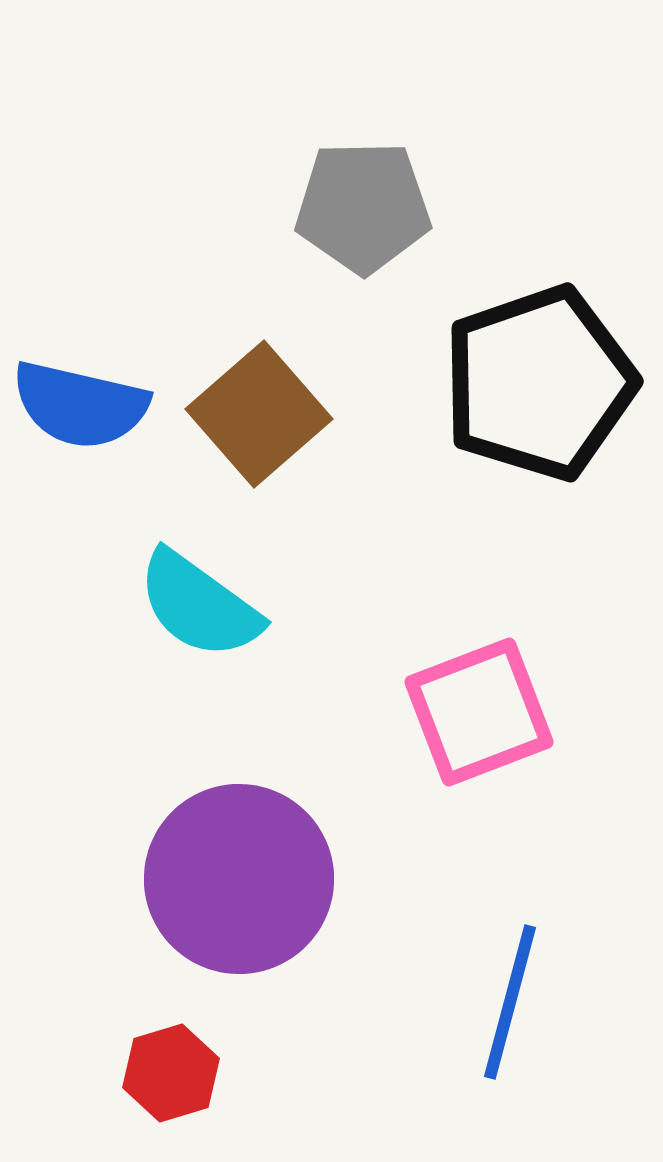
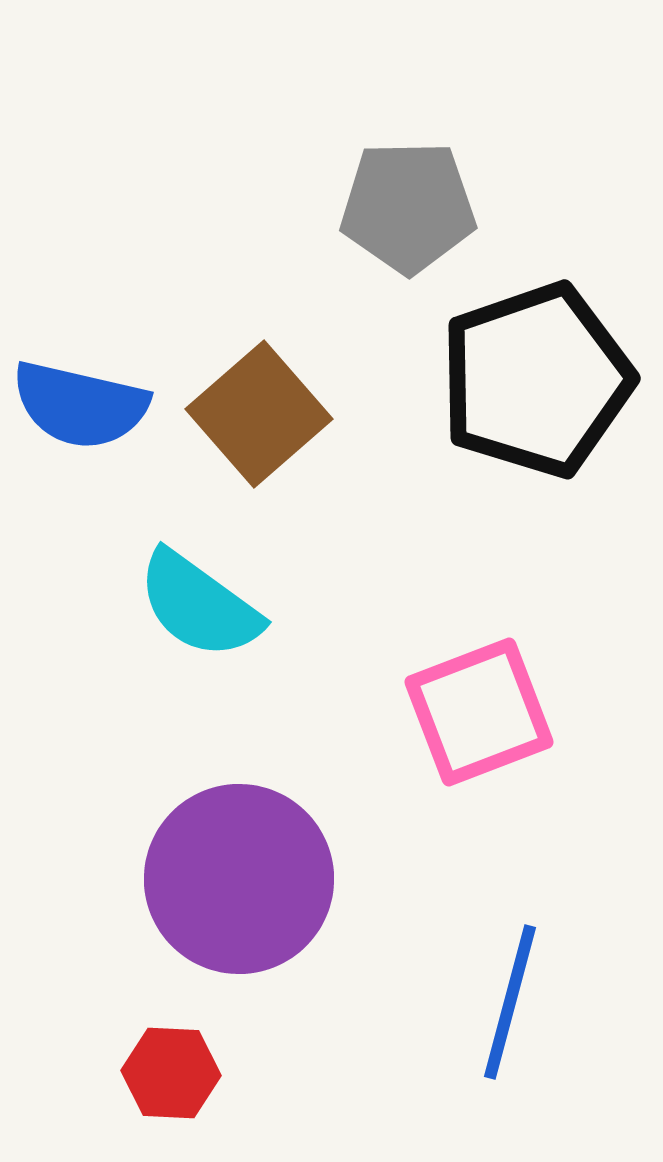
gray pentagon: moved 45 px right
black pentagon: moved 3 px left, 3 px up
red hexagon: rotated 20 degrees clockwise
